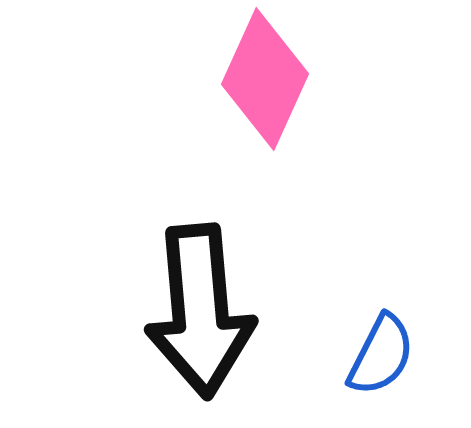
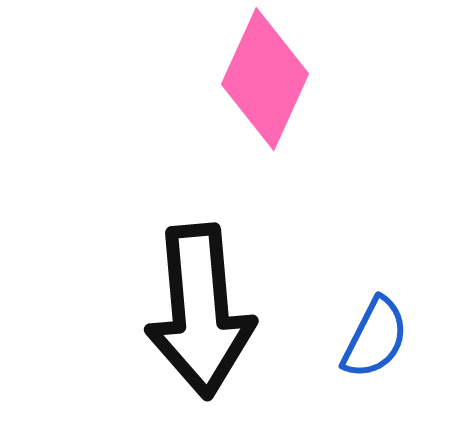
blue semicircle: moved 6 px left, 17 px up
